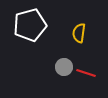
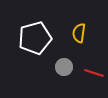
white pentagon: moved 5 px right, 13 px down
red line: moved 8 px right
